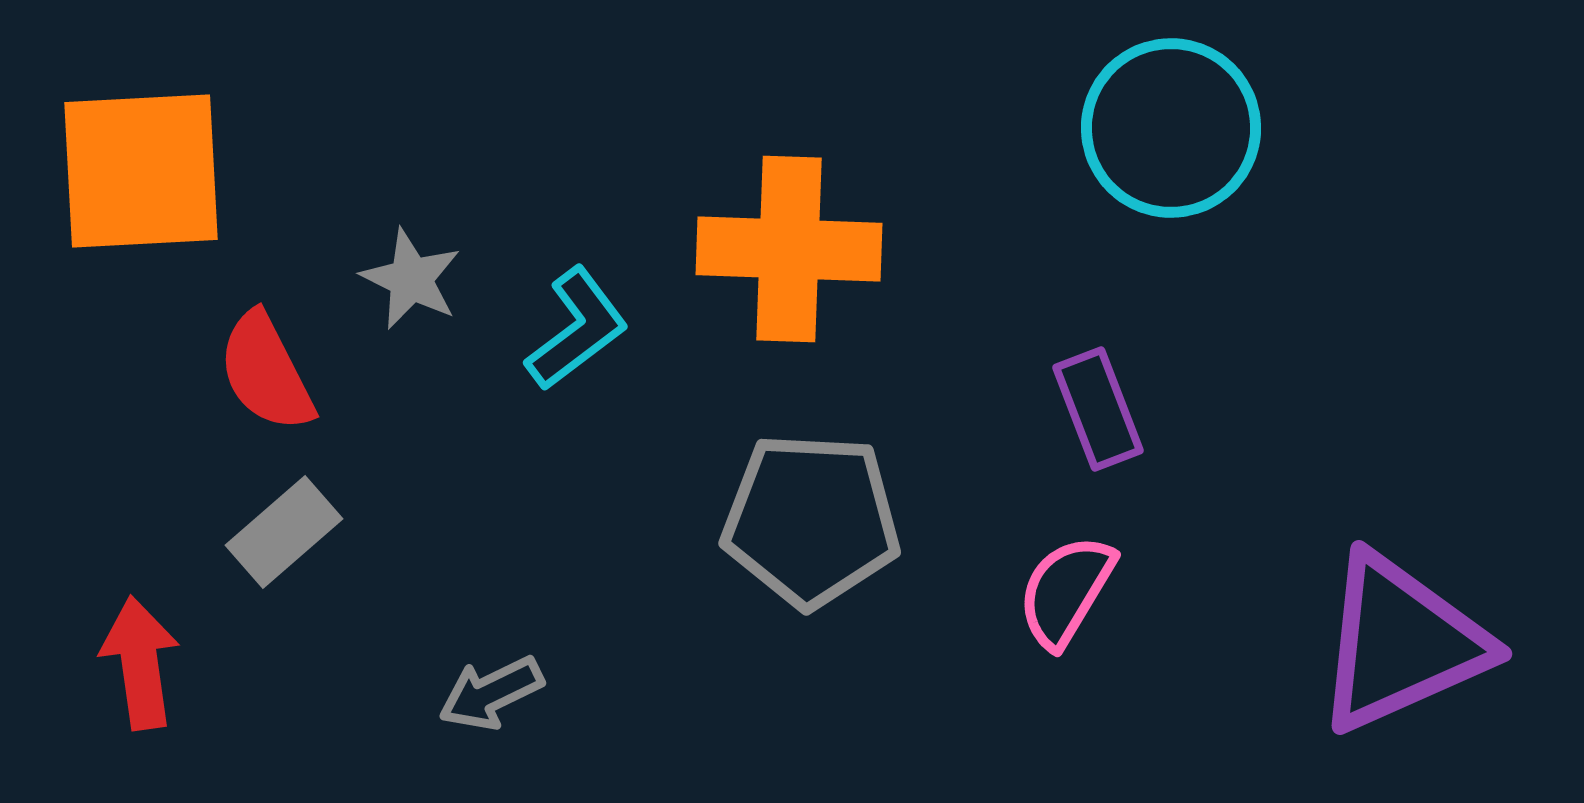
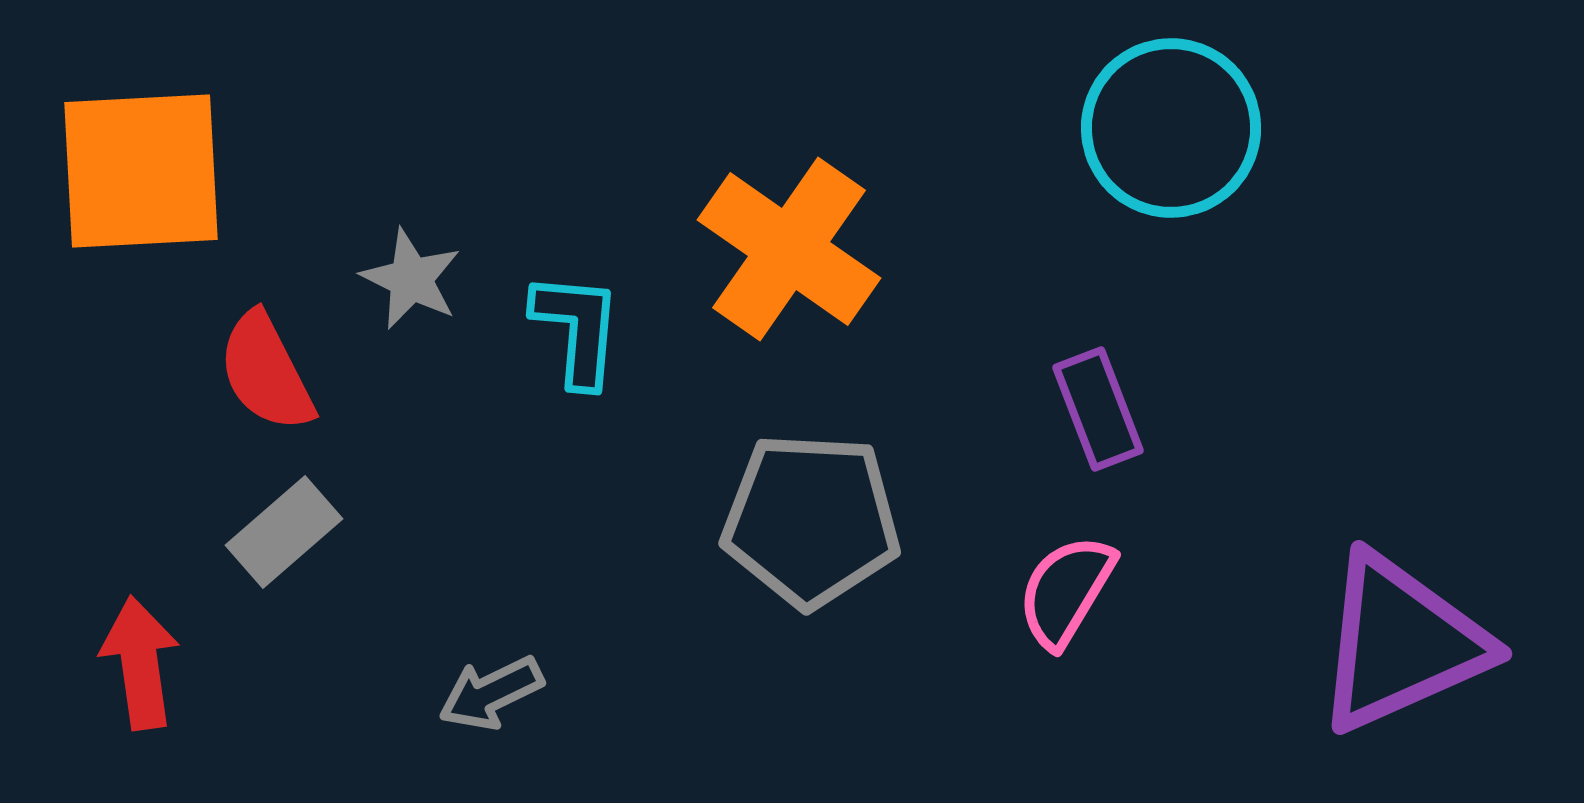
orange cross: rotated 33 degrees clockwise
cyan L-shape: rotated 48 degrees counterclockwise
